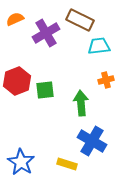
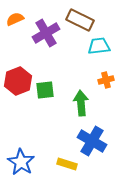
red hexagon: moved 1 px right
